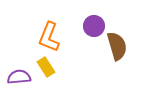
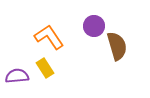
orange L-shape: rotated 124 degrees clockwise
yellow rectangle: moved 1 px left, 1 px down
purple semicircle: moved 2 px left, 1 px up
